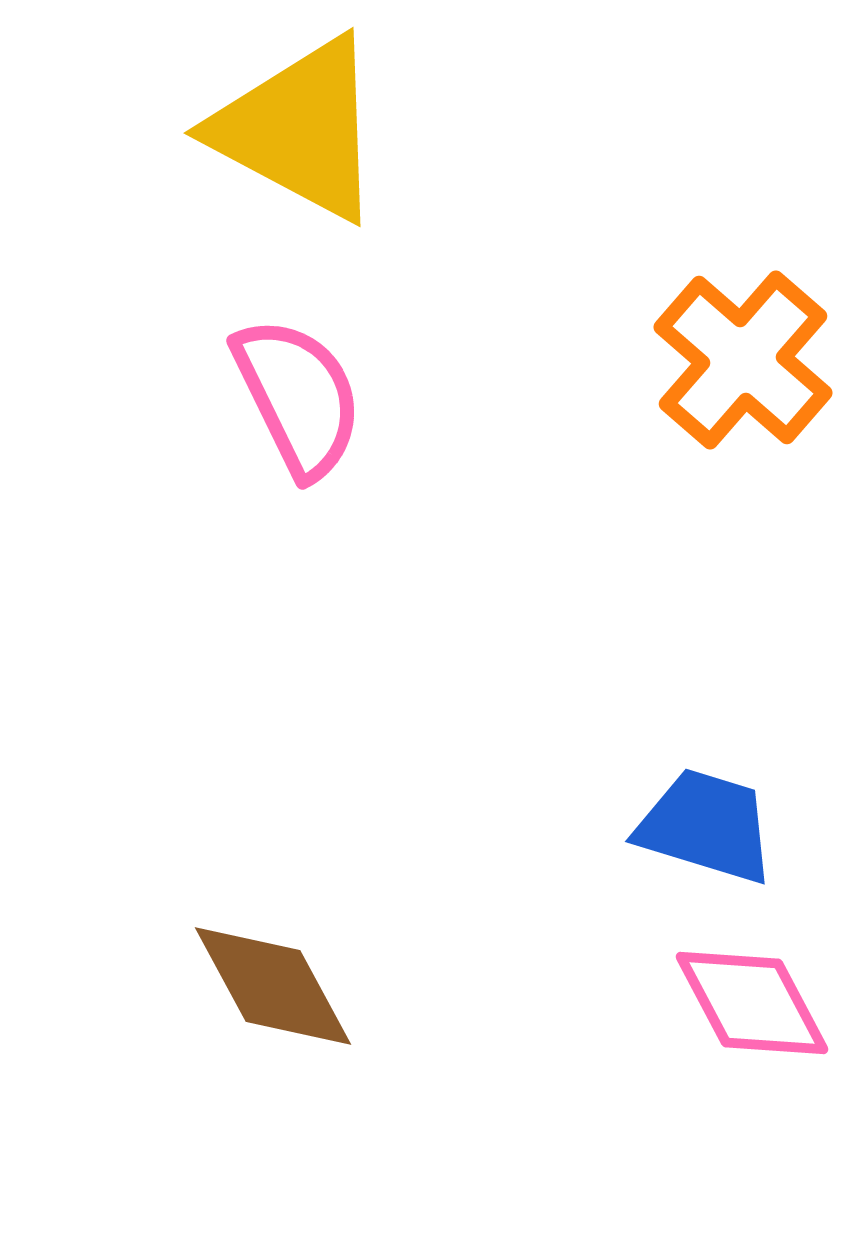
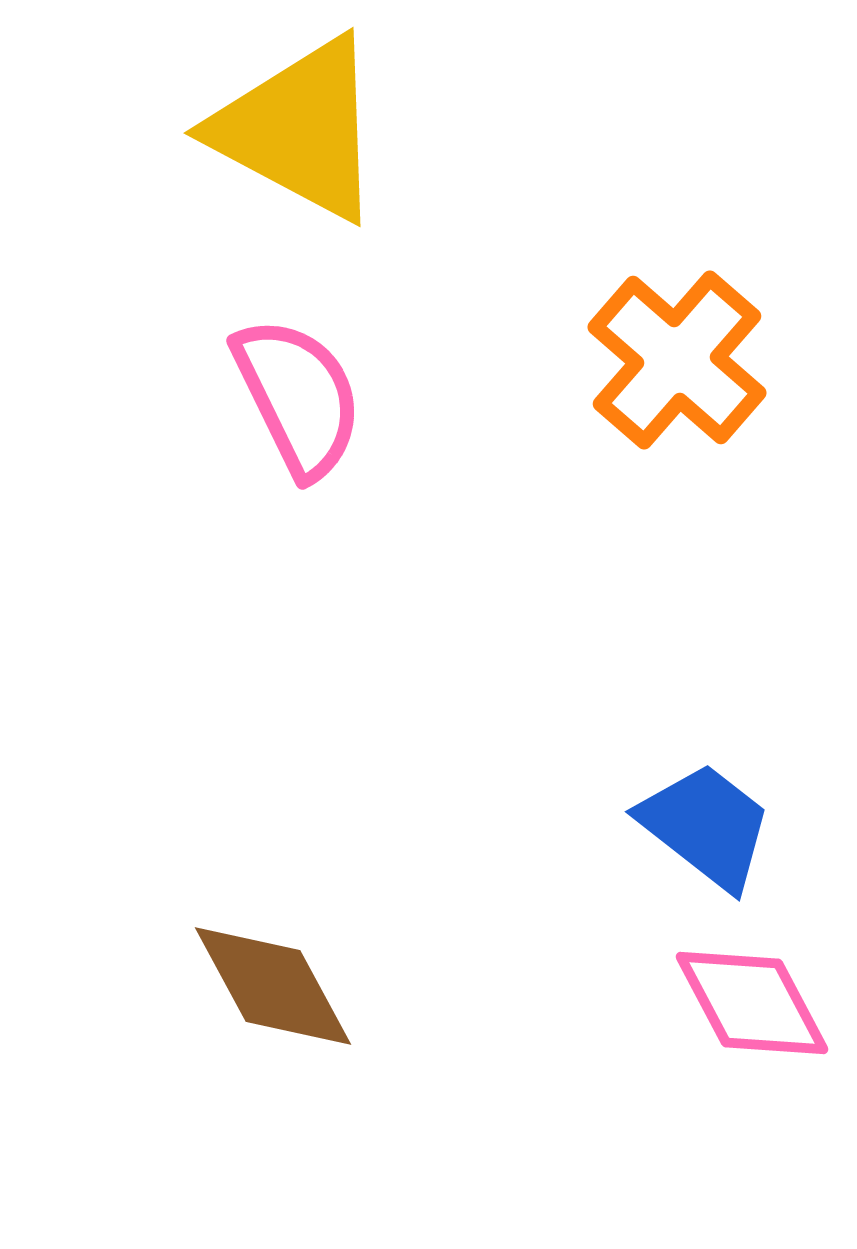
orange cross: moved 66 px left
blue trapezoid: rotated 21 degrees clockwise
